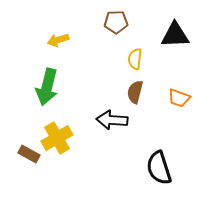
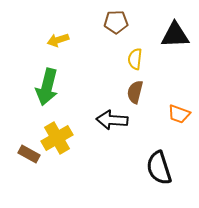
orange trapezoid: moved 16 px down
